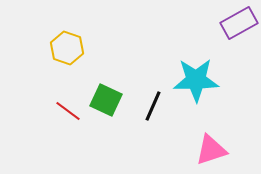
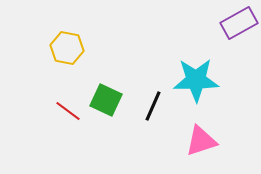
yellow hexagon: rotated 8 degrees counterclockwise
pink triangle: moved 10 px left, 9 px up
